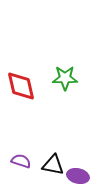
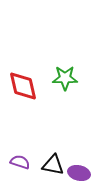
red diamond: moved 2 px right
purple semicircle: moved 1 px left, 1 px down
purple ellipse: moved 1 px right, 3 px up
